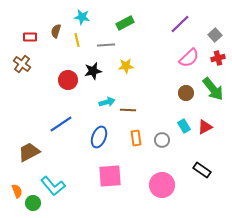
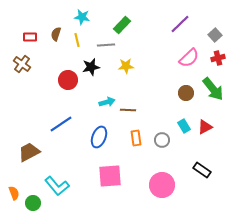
green rectangle: moved 3 px left, 2 px down; rotated 18 degrees counterclockwise
brown semicircle: moved 3 px down
black star: moved 2 px left, 4 px up
cyan L-shape: moved 4 px right
orange semicircle: moved 3 px left, 2 px down
